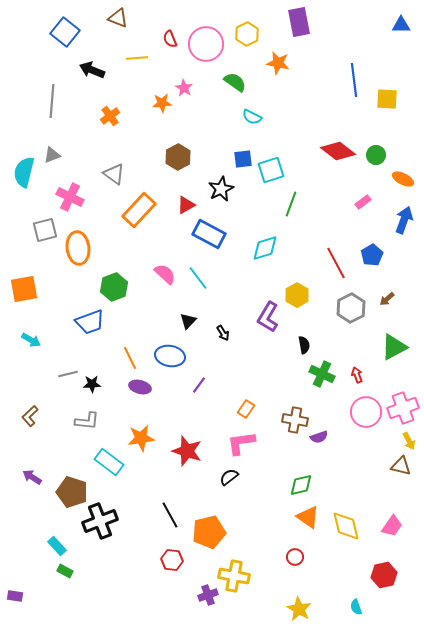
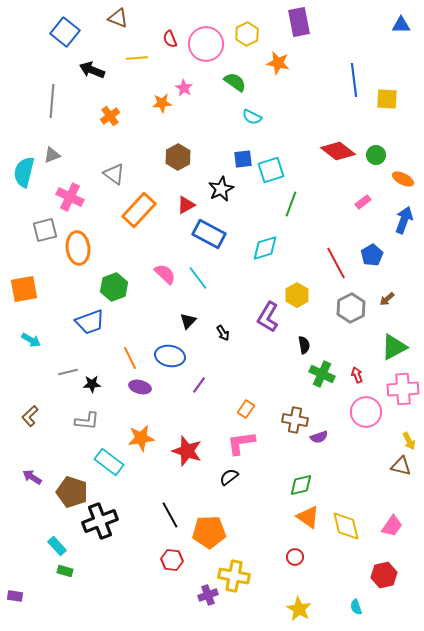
gray line at (68, 374): moved 2 px up
pink cross at (403, 408): moved 19 px up; rotated 16 degrees clockwise
orange pentagon at (209, 532): rotated 12 degrees clockwise
green rectangle at (65, 571): rotated 14 degrees counterclockwise
